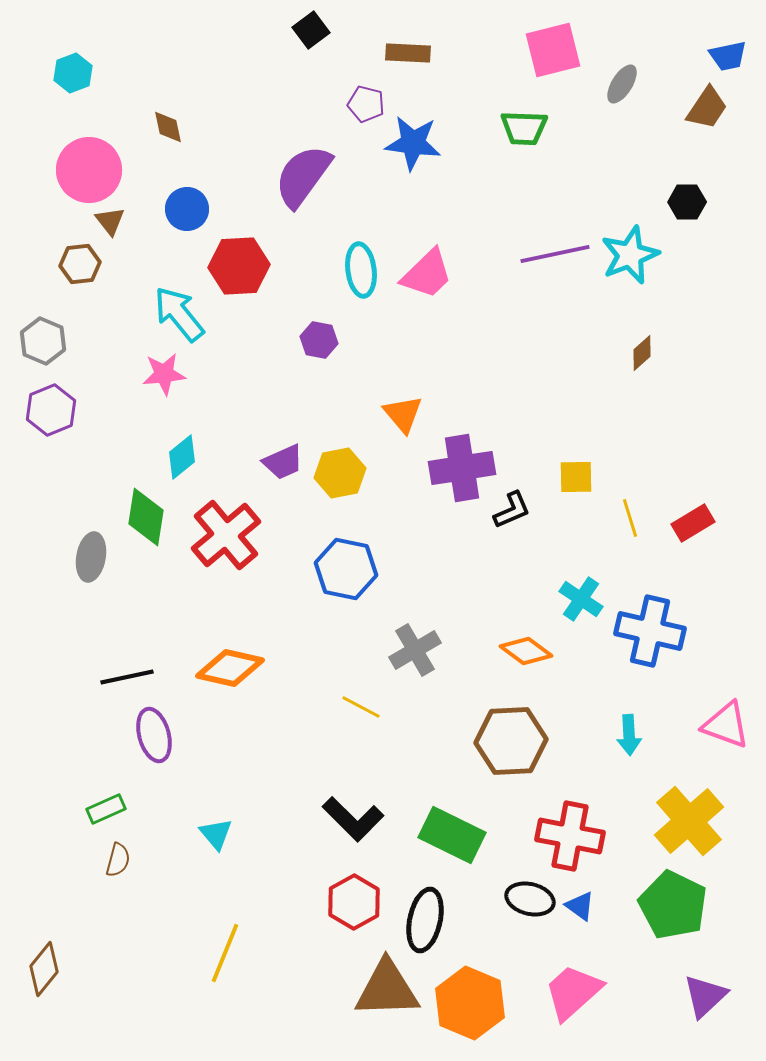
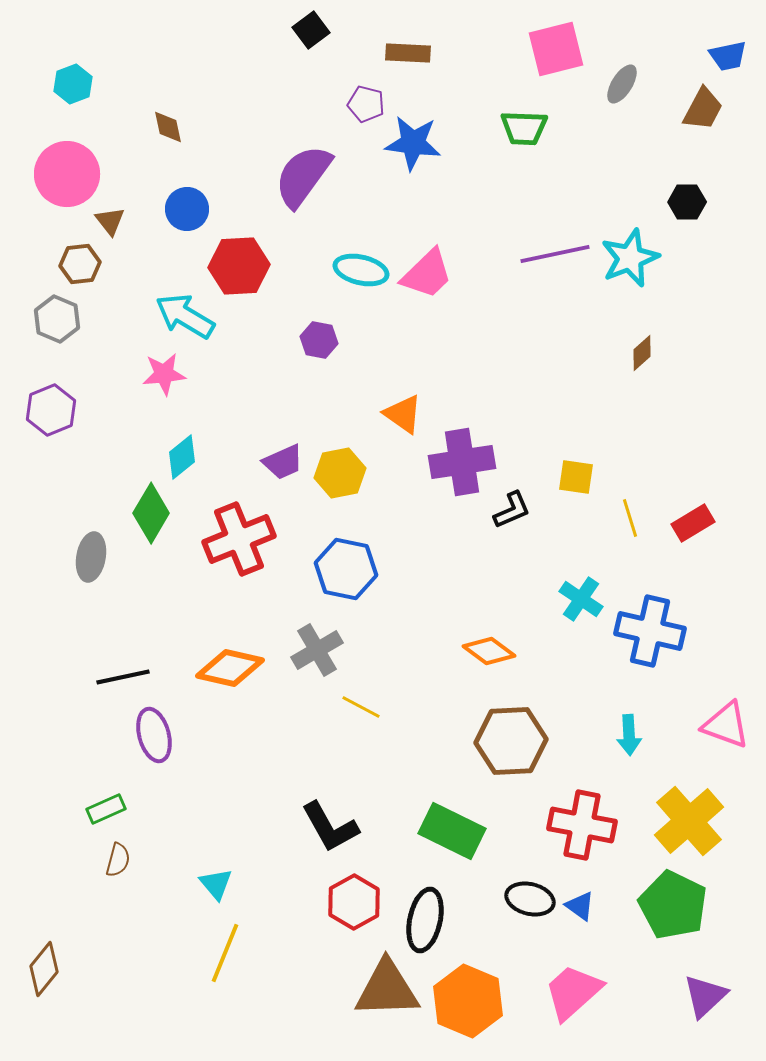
pink square at (553, 50): moved 3 px right, 1 px up
cyan hexagon at (73, 73): moved 11 px down
brown trapezoid at (707, 108): moved 4 px left, 1 px down; rotated 6 degrees counterclockwise
pink circle at (89, 170): moved 22 px left, 4 px down
cyan star at (630, 255): moved 3 px down
cyan ellipse at (361, 270): rotated 70 degrees counterclockwise
cyan arrow at (179, 314): moved 6 px right, 2 px down; rotated 20 degrees counterclockwise
gray hexagon at (43, 341): moved 14 px right, 22 px up
orange triangle at (403, 414): rotated 15 degrees counterclockwise
purple cross at (462, 468): moved 6 px up
yellow square at (576, 477): rotated 9 degrees clockwise
green diamond at (146, 517): moved 5 px right, 4 px up; rotated 22 degrees clockwise
red cross at (226, 535): moved 13 px right, 4 px down; rotated 18 degrees clockwise
gray cross at (415, 650): moved 98 px left
orange diamond at (526, 651): moved 37 px left
black line at (127, 677): moved 4 px left
black L-shape at (353, 819): moved 23 px left, 8 px down; rotated 16 degrees clockwise
cyan triangle at (216, 834): moved 50 px down
green rectangle at (452, 835): moved 4 px up
red cross at (570, 836): moved 12 px right, 11 px up
orange hexagon at (470, 1003): moved 2 px left, 2 px up
